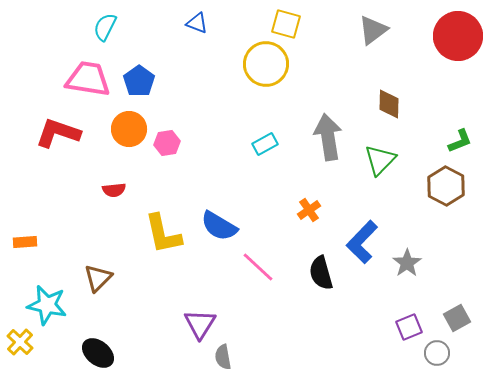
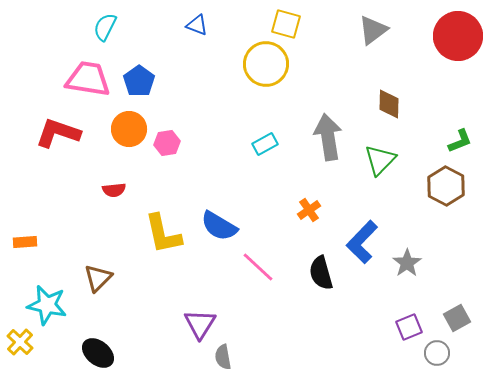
blue triangle: moved 2 px down
